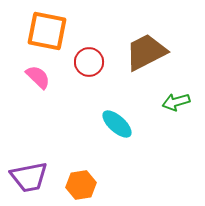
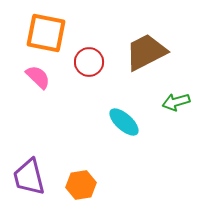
orange square: moved 1 px left, 2 px down
cyan ellipse: moved 7 px right, 2 px up
purple trapezoid: rotated 87 degrees clockwise
